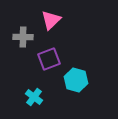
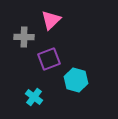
gray cross: moved 1 px right
